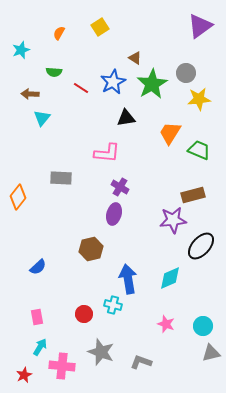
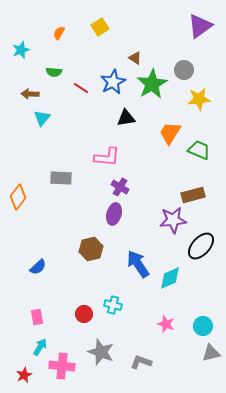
gray circle: moved 2 px left, 3 px up
pink L-shape: moved 4 px down
blue arrow: moved 10 px right, 15 px up; rotated 24 degrees counterclockwise
